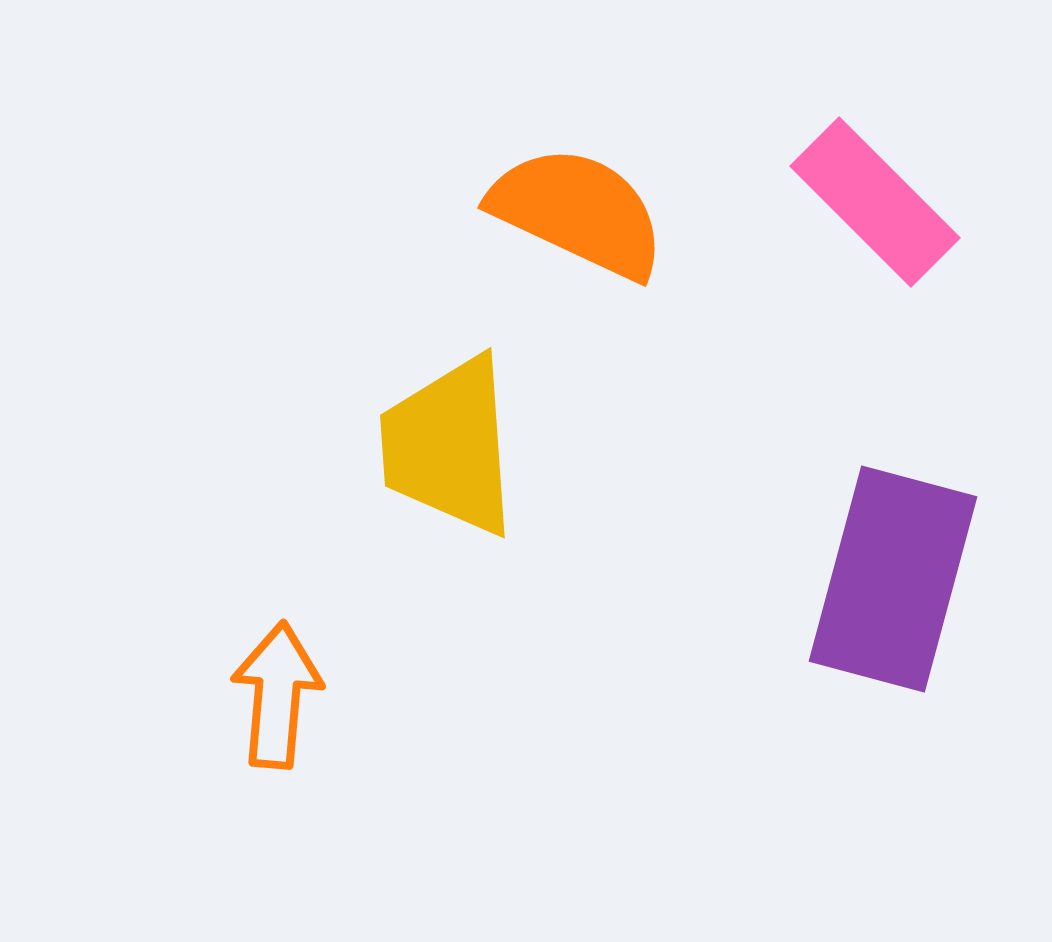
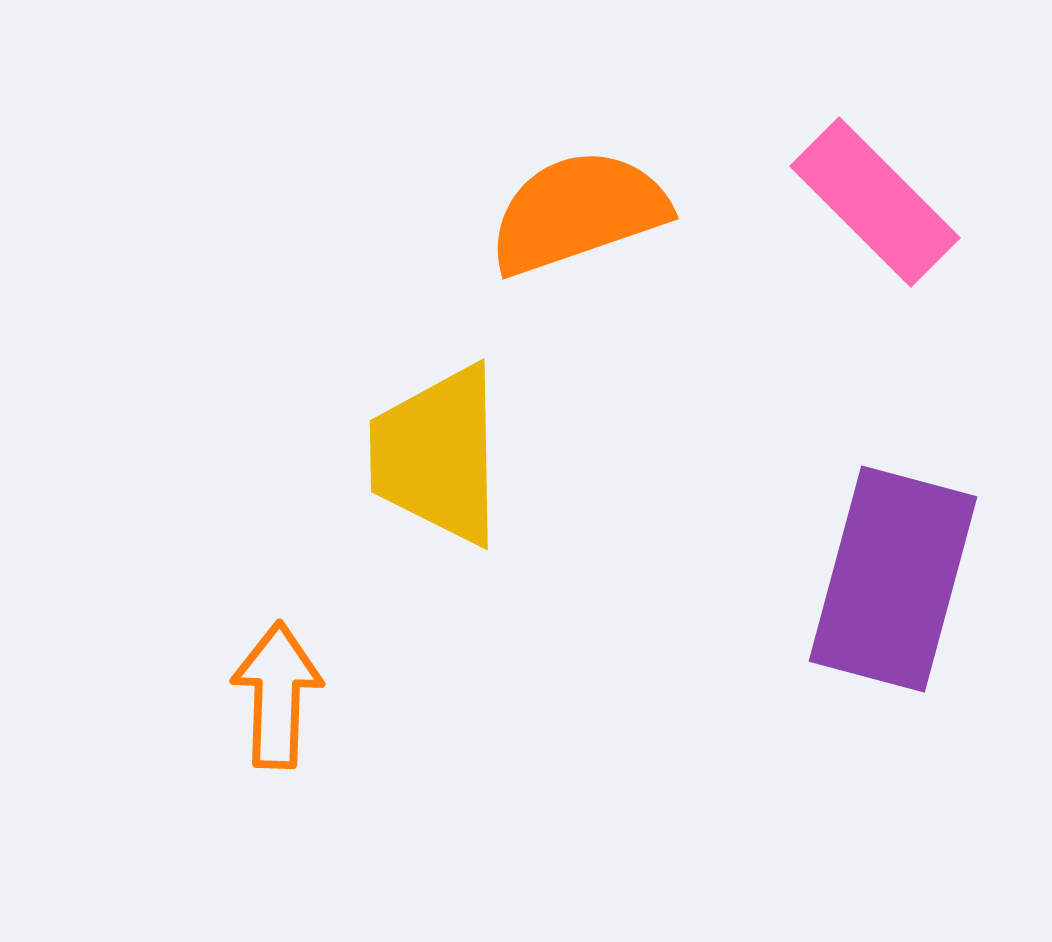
orange semicircle: rotated 44 degrees counterclockwise
yellow trapezoid: moved 12 px left, 9 px down; rotated 3 degrees clockwise
orange arrow: rotated 3 degrees counterclockwise
